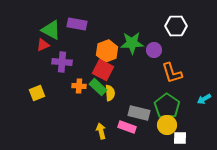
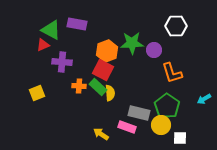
yellow circle: moved 6 px left
yellow arrow: moved 3 px down; rotated 42 degrees counterclockwise
